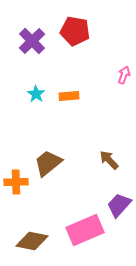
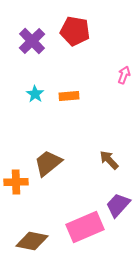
cyan star: moved 1 px left
purple trapezoid: moved 1 px left
pink rectangle: moved 3 px up
